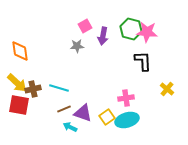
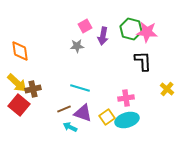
cyan line: moved 21 px right
red square: rotated 30 degrees clockwise
